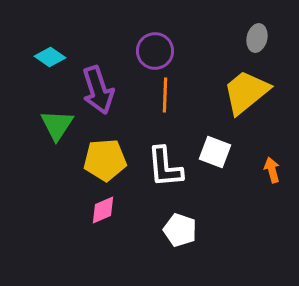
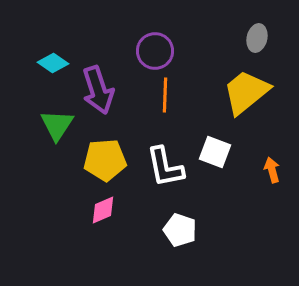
cyan diamond: moved 3 px right, 6 px down
white L-shape: rotated 6 degrees counterclockwise
